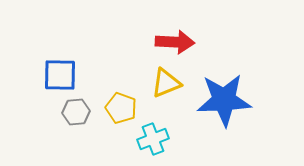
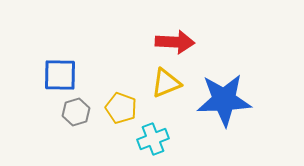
gray hexagon: rotated 12 degrees counterclockwise
